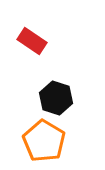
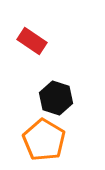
orange pentagon: moved 1 px up
